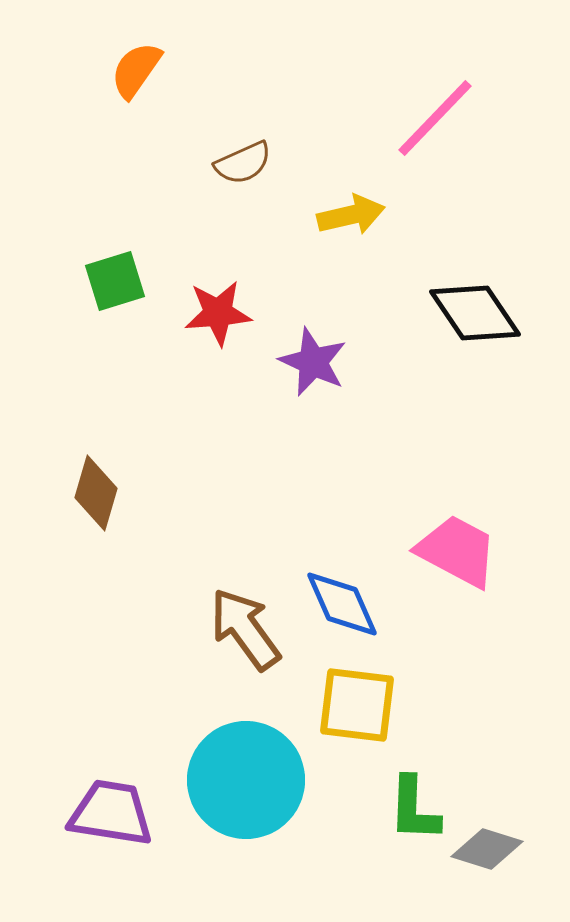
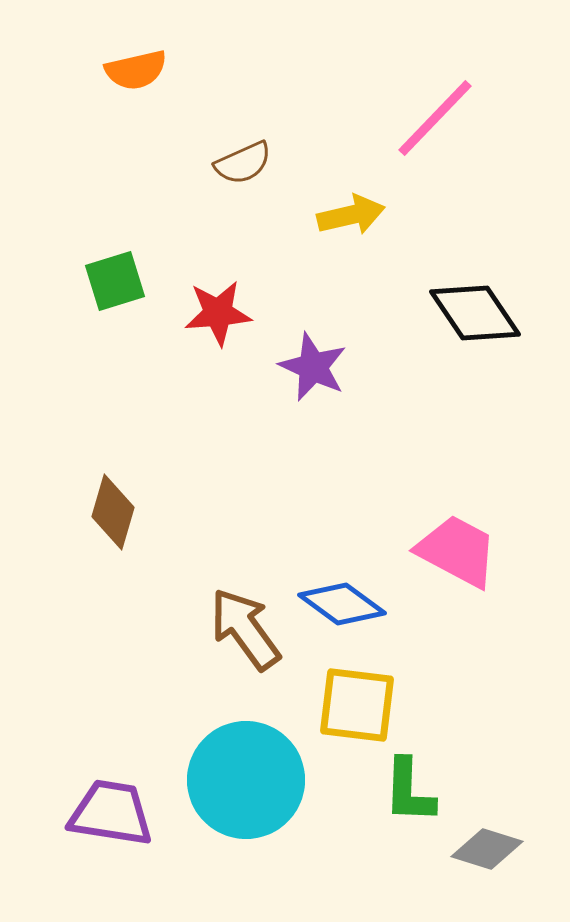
orange semicircle: rotated 138 degrees counterclockwise
purple star: moved 5 px down
brown diamond: moved 17 px right, 19 px down
blue diamond: rotated 30 degrees counterclockwise
green L-shape: moved 5 px left, 18 px up
